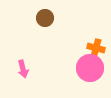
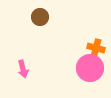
brown circle: moved 5 px left, 1 px up
